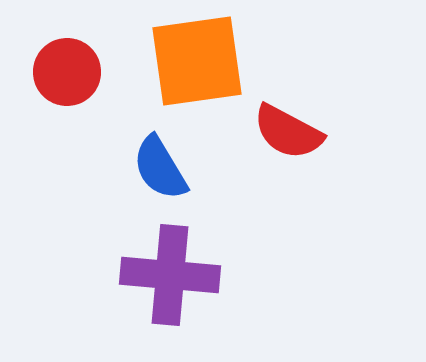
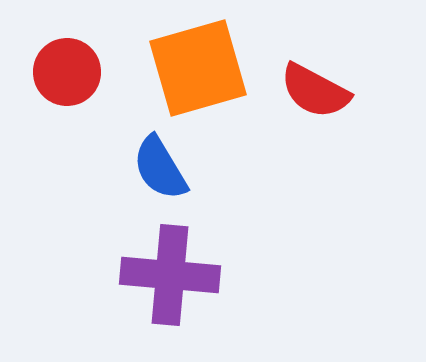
orange square: moved 1 px right, 7 px down; rotated 8 degrees counterclockwise
red semicircle: moved 27 px right, 41 px up
